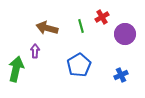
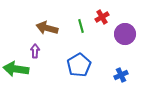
green arrow: rotated 95 degrees counterclockwise
